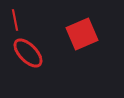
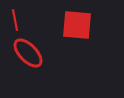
red square: moved 5 px left, 9 px up; rotated 28 degrees clockwise
